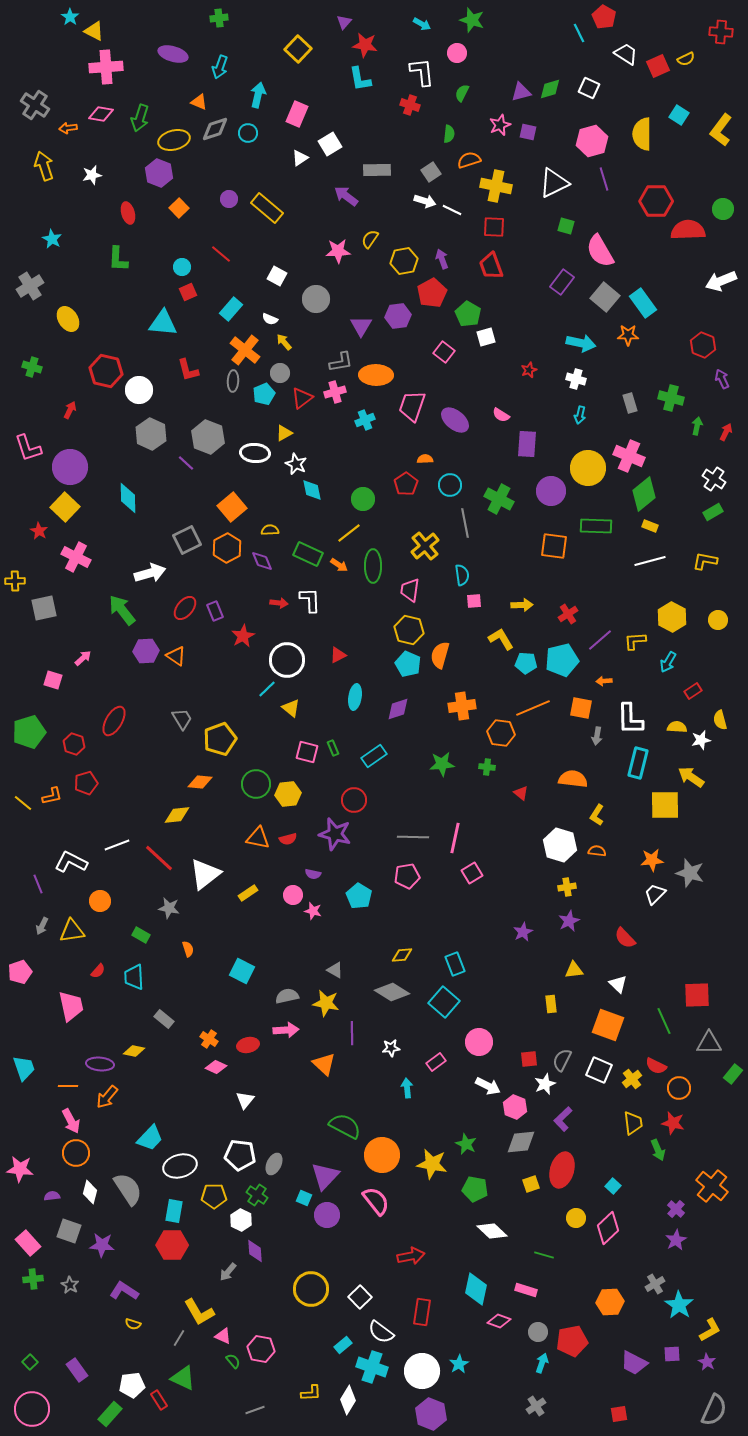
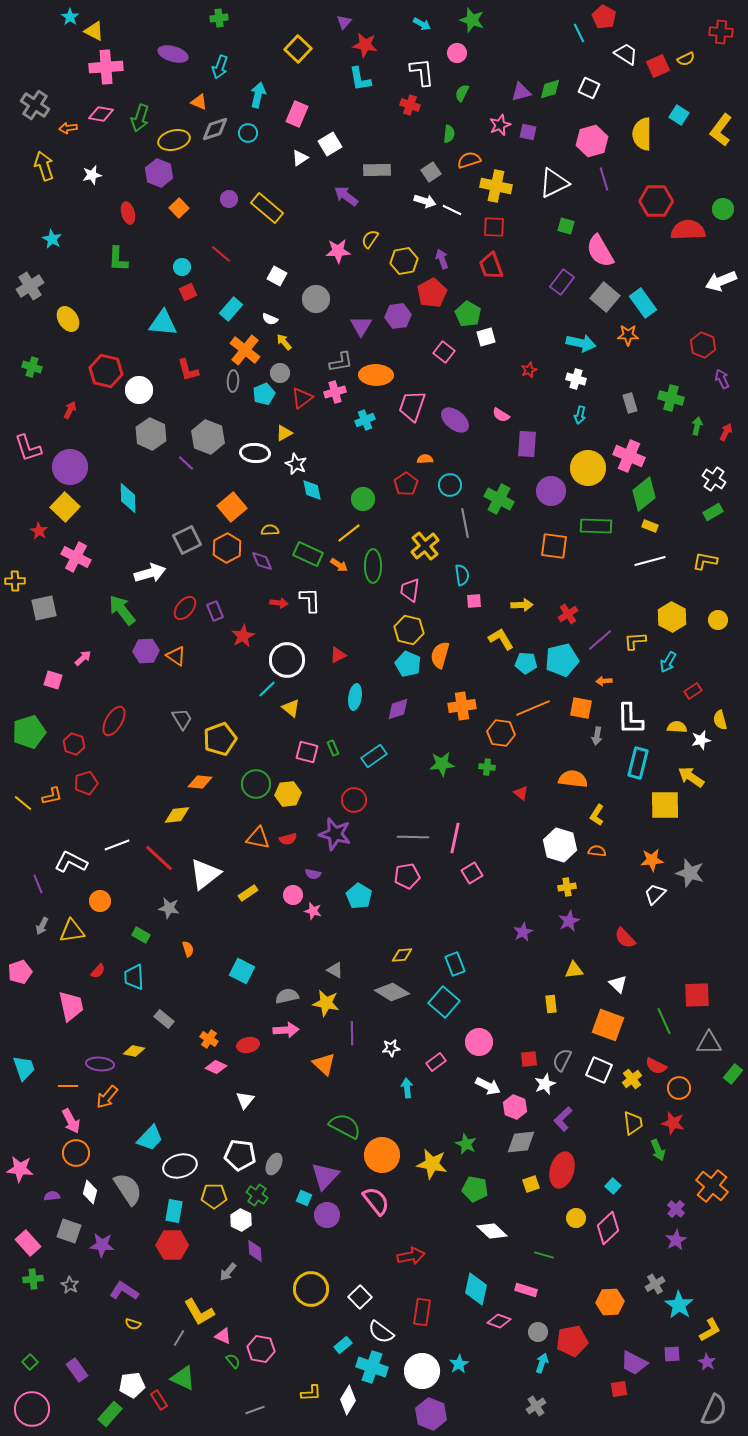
red square at (619, 1414): moved 25 px up
